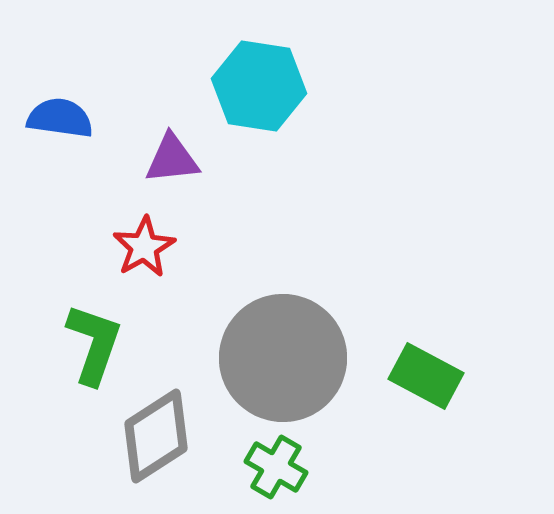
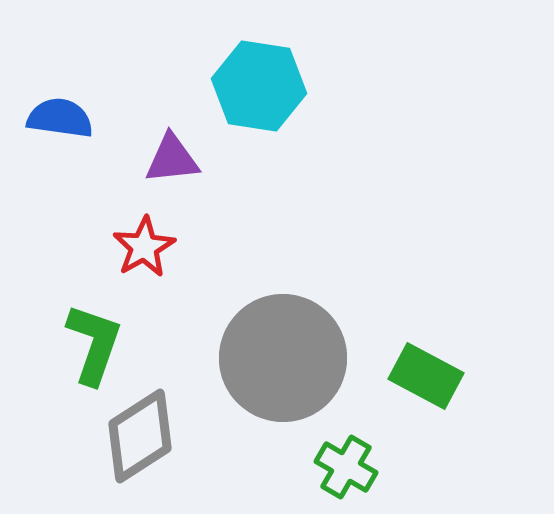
gray diamond: moved 16 px left
green cross: moved 70 px right
